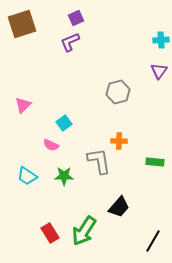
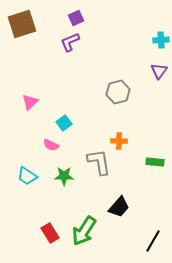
pink triangle: moved 7 px right, 3 px up
gray L-shape: moved 1 px down
